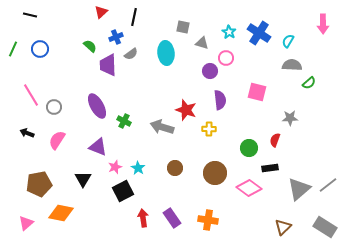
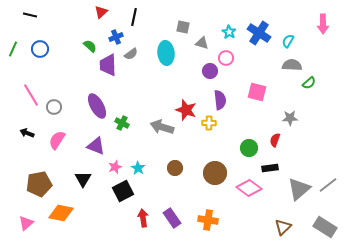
green cross at (124, 121): moved 2 px left, 2 px down
yellow cross at (209, 129): moved 6 px up
purple triangle at (98, 147): moved 2 px left, 1 px up
